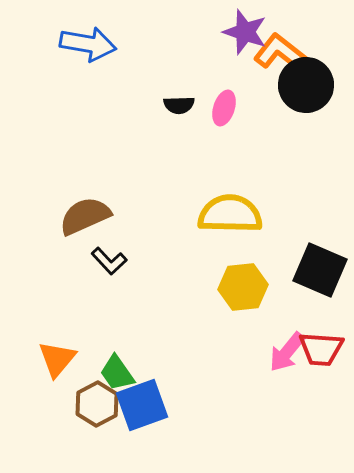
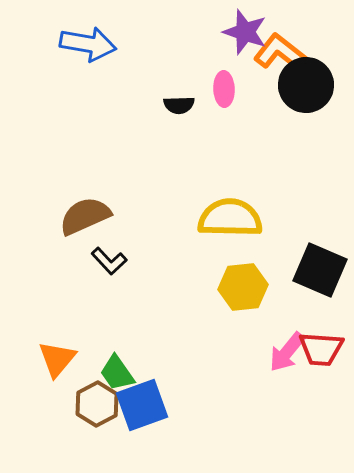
pink ellipse: moved 19 px up; rotated 20 degrees counterclockwise
yellow semicircle: moved 4 px down
